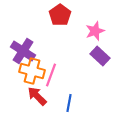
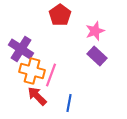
purple cross: moved 2 px left, 2 px up
purple rectangle: moved 3 px left
